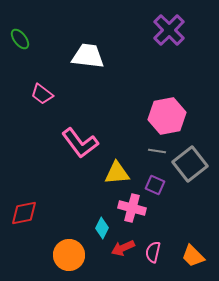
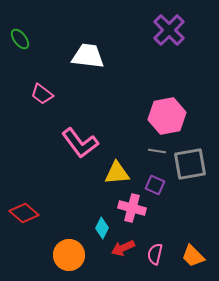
gray square: rotated 28 degrees clockwise
red diamond: rotated 52 degrees clockwise
pink semicircle: moved 2 px right, 2 px down
